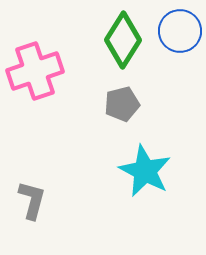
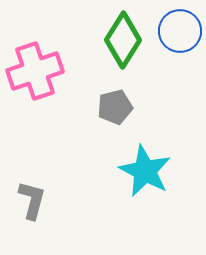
gray pentagon: moved 7 px left, 3 px down
